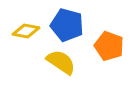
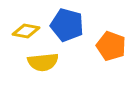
orange pentagon: moved 2 px right
yellow semicircle: moved 18 px left; rotated 140 degrees clockwise
